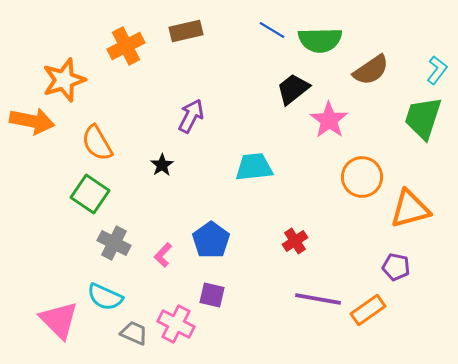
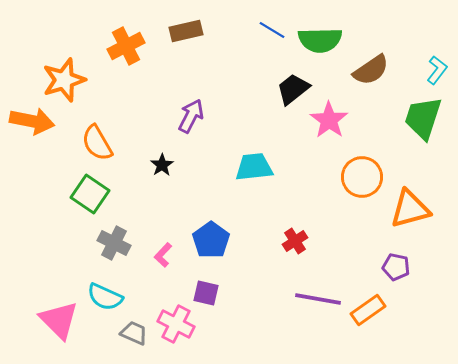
purple square: moved 6 px left, 2 px up
